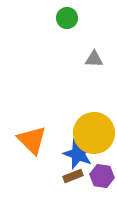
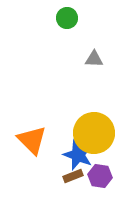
blue star: moved 1 px down
purple hexagon: moved 2 px left
